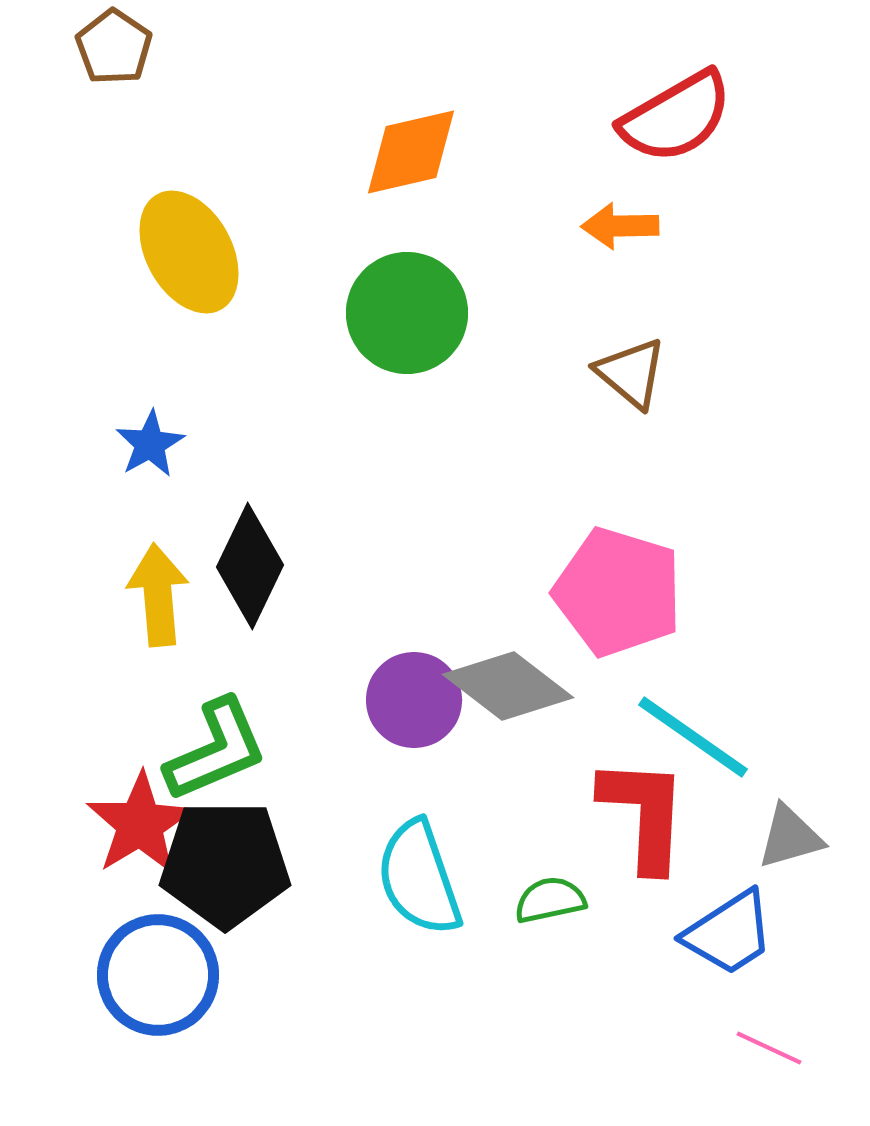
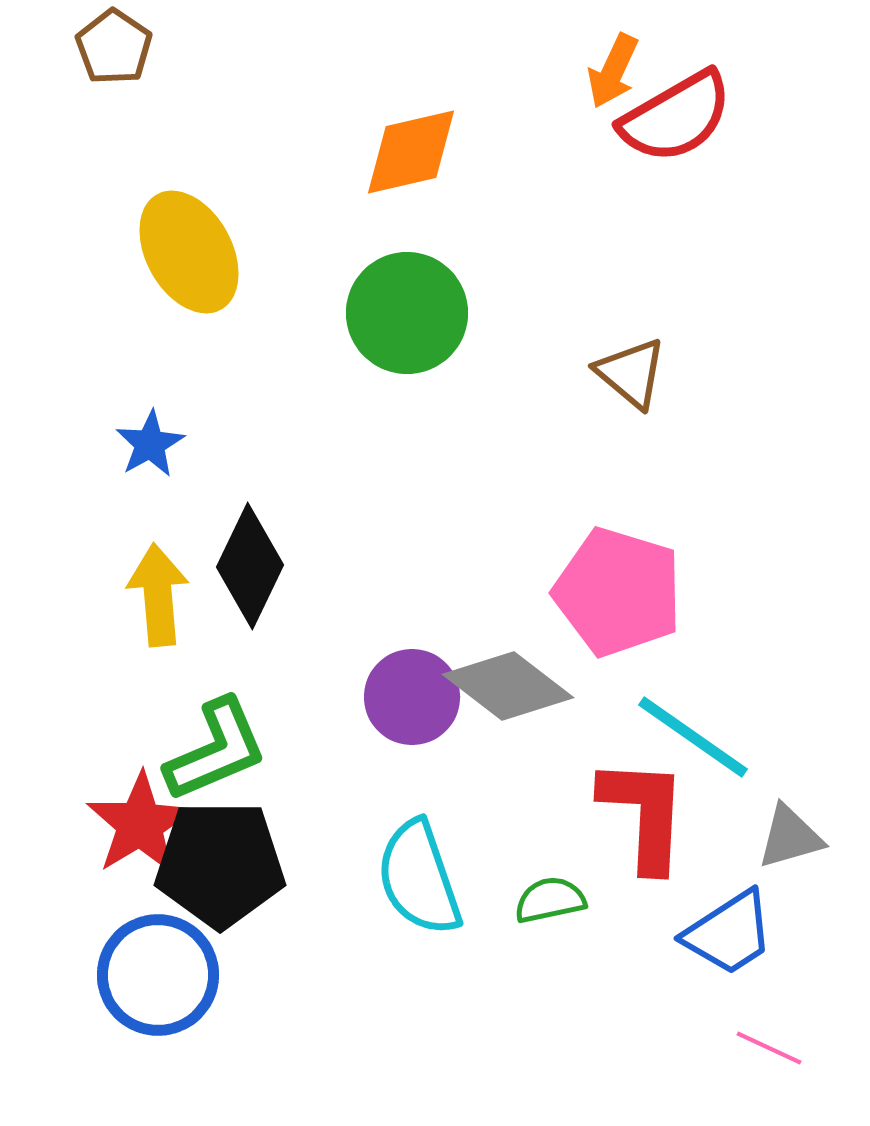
orange arrow: moved 7 px left, 155 px up; rotated 64 degrees counterclockwise
purple circle: moved 2 px left, 3 px up
black pentagon: moved 5 px left
